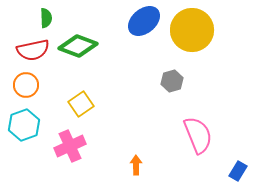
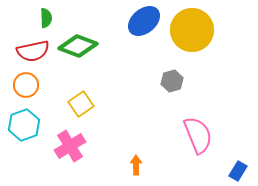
red semicircle: moved 1 px down
pink cross: rotated 8 degrees counterclockwise
